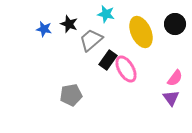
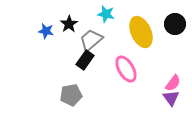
black star: rotated 18 degrees clockwise
blue star: moved 2 px right, 2 px down
black rectangle: moved 23 px left
pink semicircle: moved 2 px left, 5 px down
